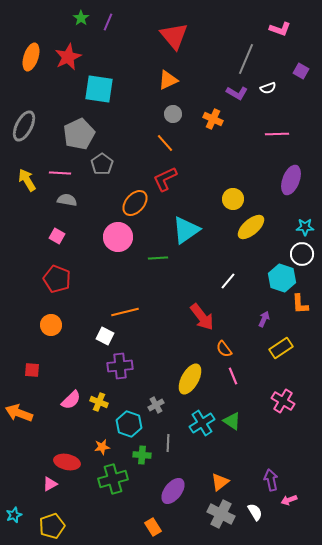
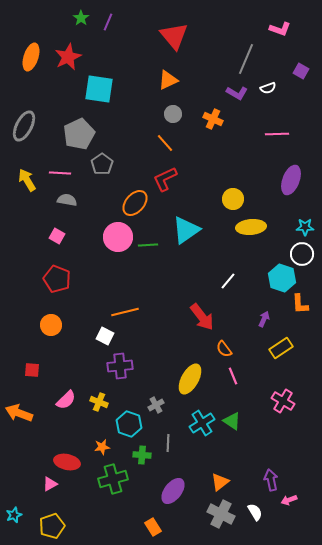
yellow ellipse at (251, 227): rotated 36 degrees clockwise
green line at (158, 258): moved 10 px left, 13 px up
pink semicircle at (71, 400): moved 5 px left
